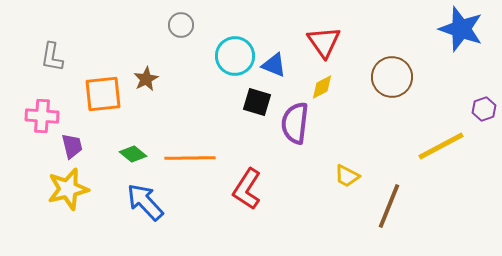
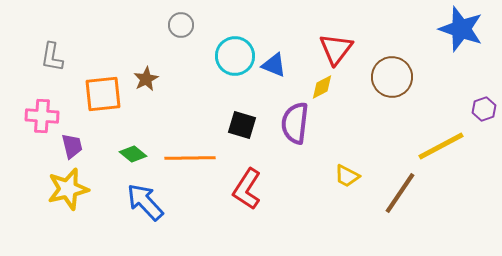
red triangle: moved 12 px right, 7 px down; rotated 12 degrees clockwise
black square: moved 15 px left, 23 px down
brown line: moved 11 px right, 13 px up; rotated 12 degrees clockwise
